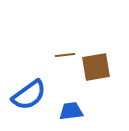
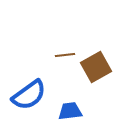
brown square: rotated 20 degrees counterclockwise
blue trapezoid: moved 1 px left
